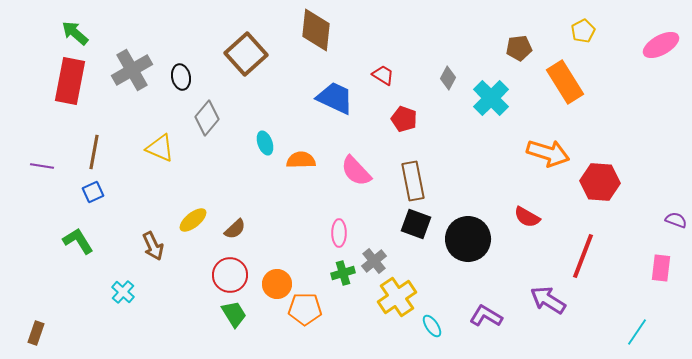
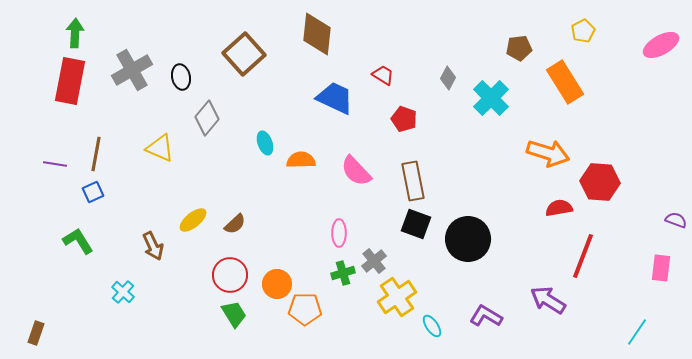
brown diamond at (316, 30): moved 1 px right, 4 px down
green arrow at (75, 33): rotated 52 degrees clockwise
brown square at (246, 54): moved 2 px left
brown line at (94, 152): moved 2 px right, 2 px down
purple line at (42, 166): moved 13 px right, 2 px up
red semicircle at (527, 217): moved 32 px right, 9 px up; rotated 140 degrees clockwise
brown semicircle at (235, 229): moved 5 px up
